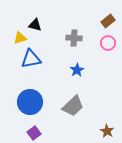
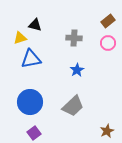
brown star: rotated 16 degrees clockwise
